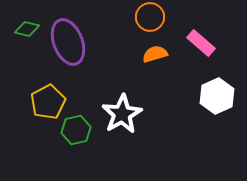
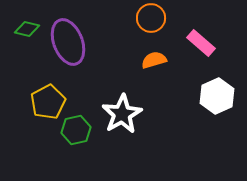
orange circle: moved 1 px right, 1 px down
orange semicircle: moved 1 px left, 6 px down
